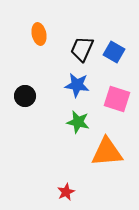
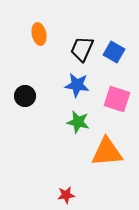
red star: moved 3 px down; rotated 18 degrees clockwise
